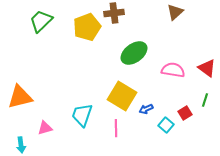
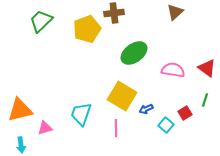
yellow pentagon: moved 2 px down
orange triangle: moved 13 px down
cyan trapezoid: moved 1 px left, 1 px up
